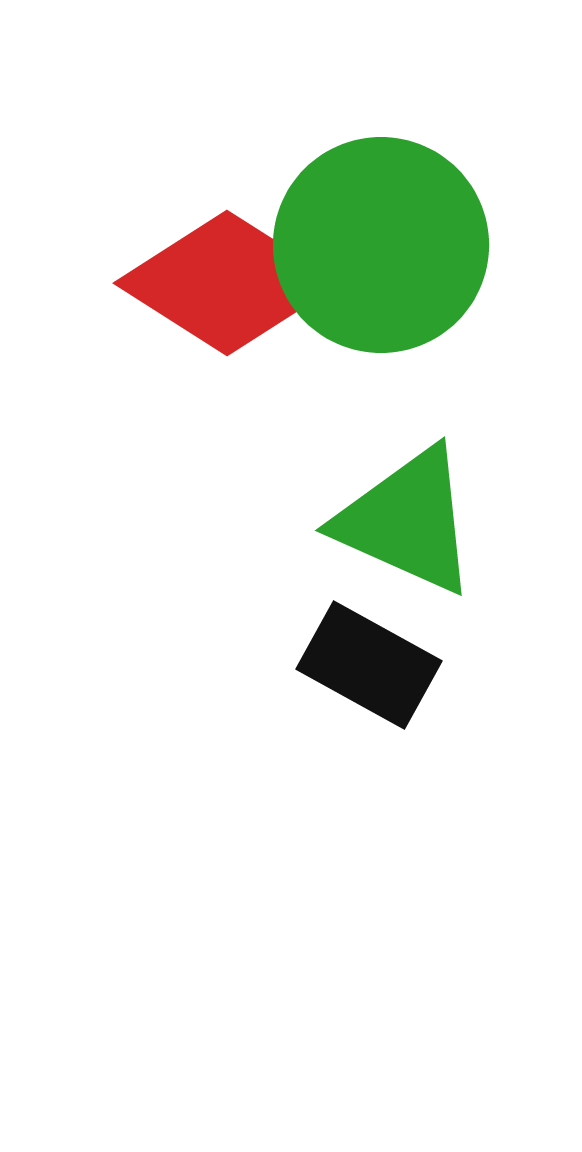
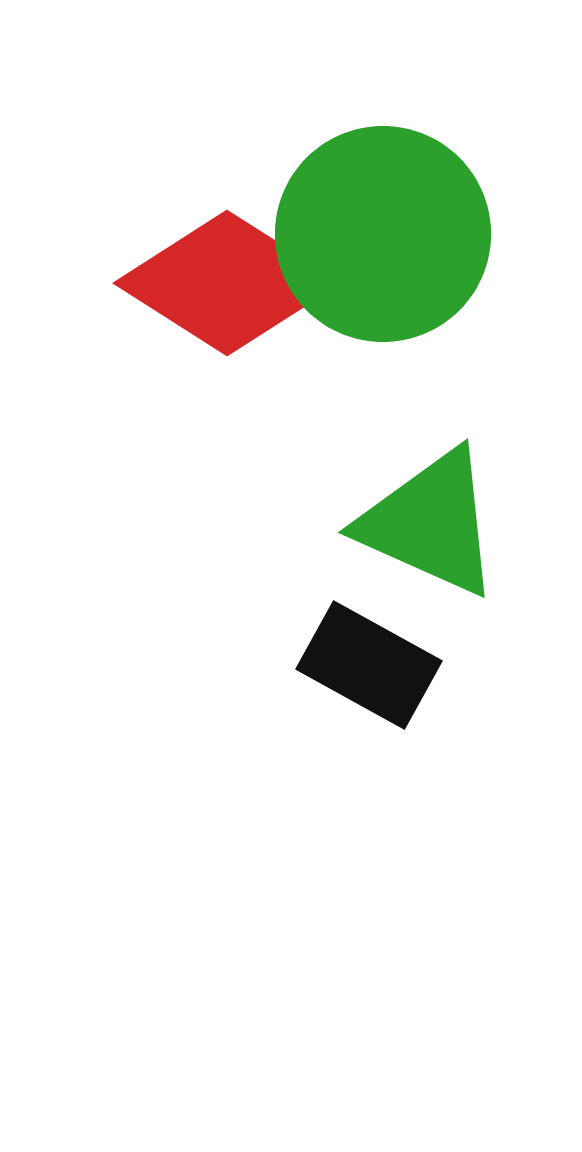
green circle: moved 2 px right, 11 px up
green triangle: moved 23 px right, 2 px down
